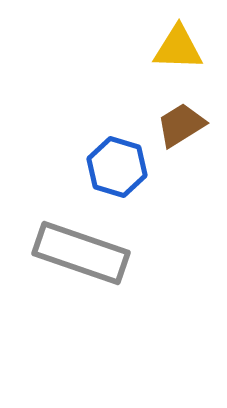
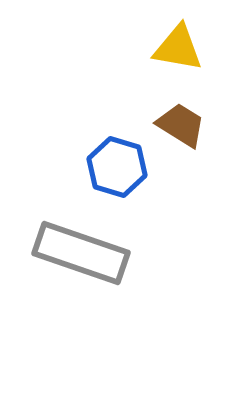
yellow triangle: rotated 8 degrees clockwise
brown trapezoid: rotated 64 degrees clockwise
